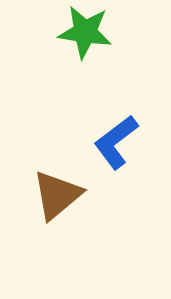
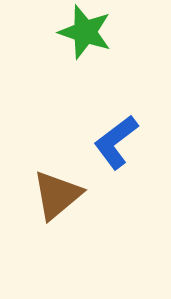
green star: rotated 10 degrees clockwise
